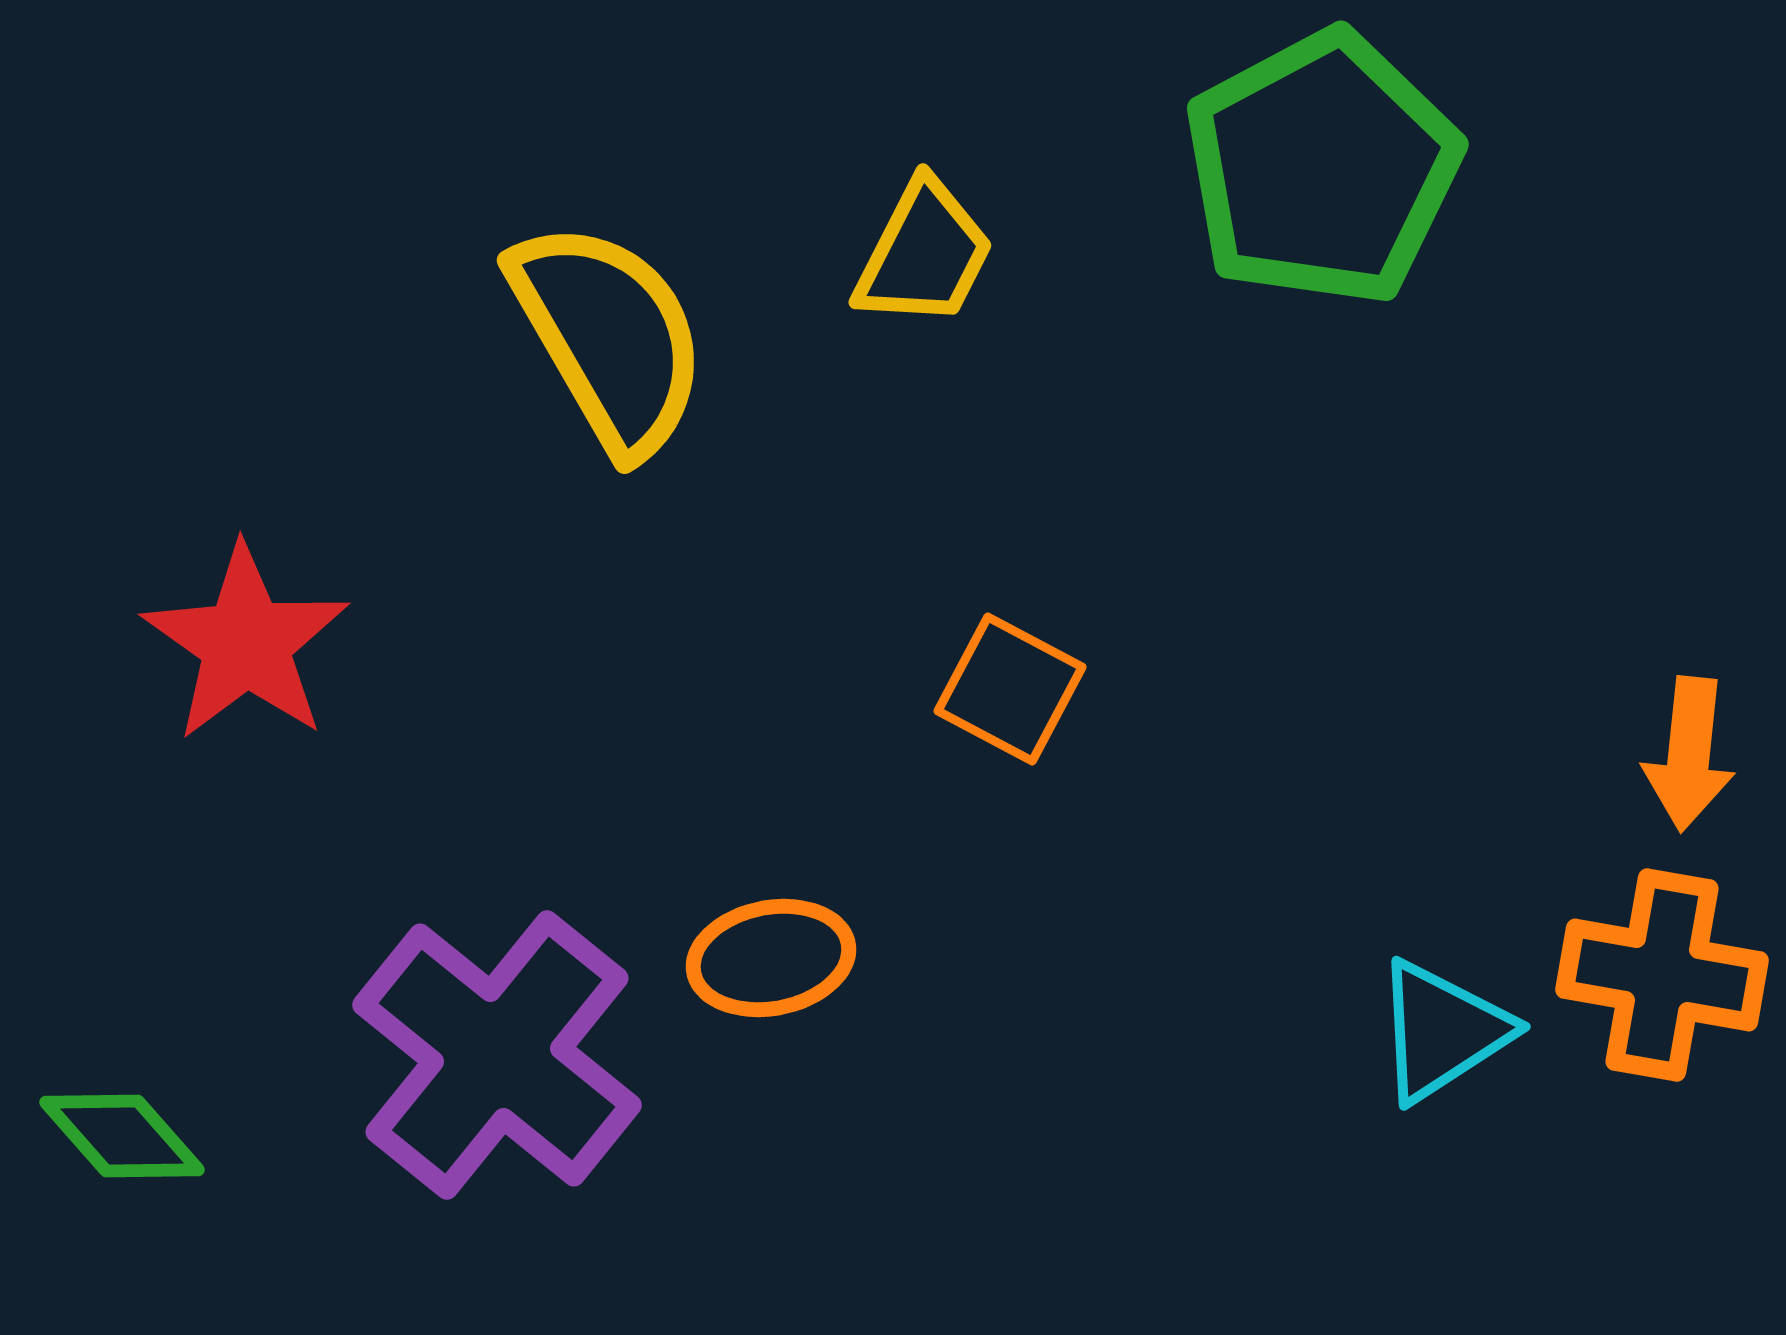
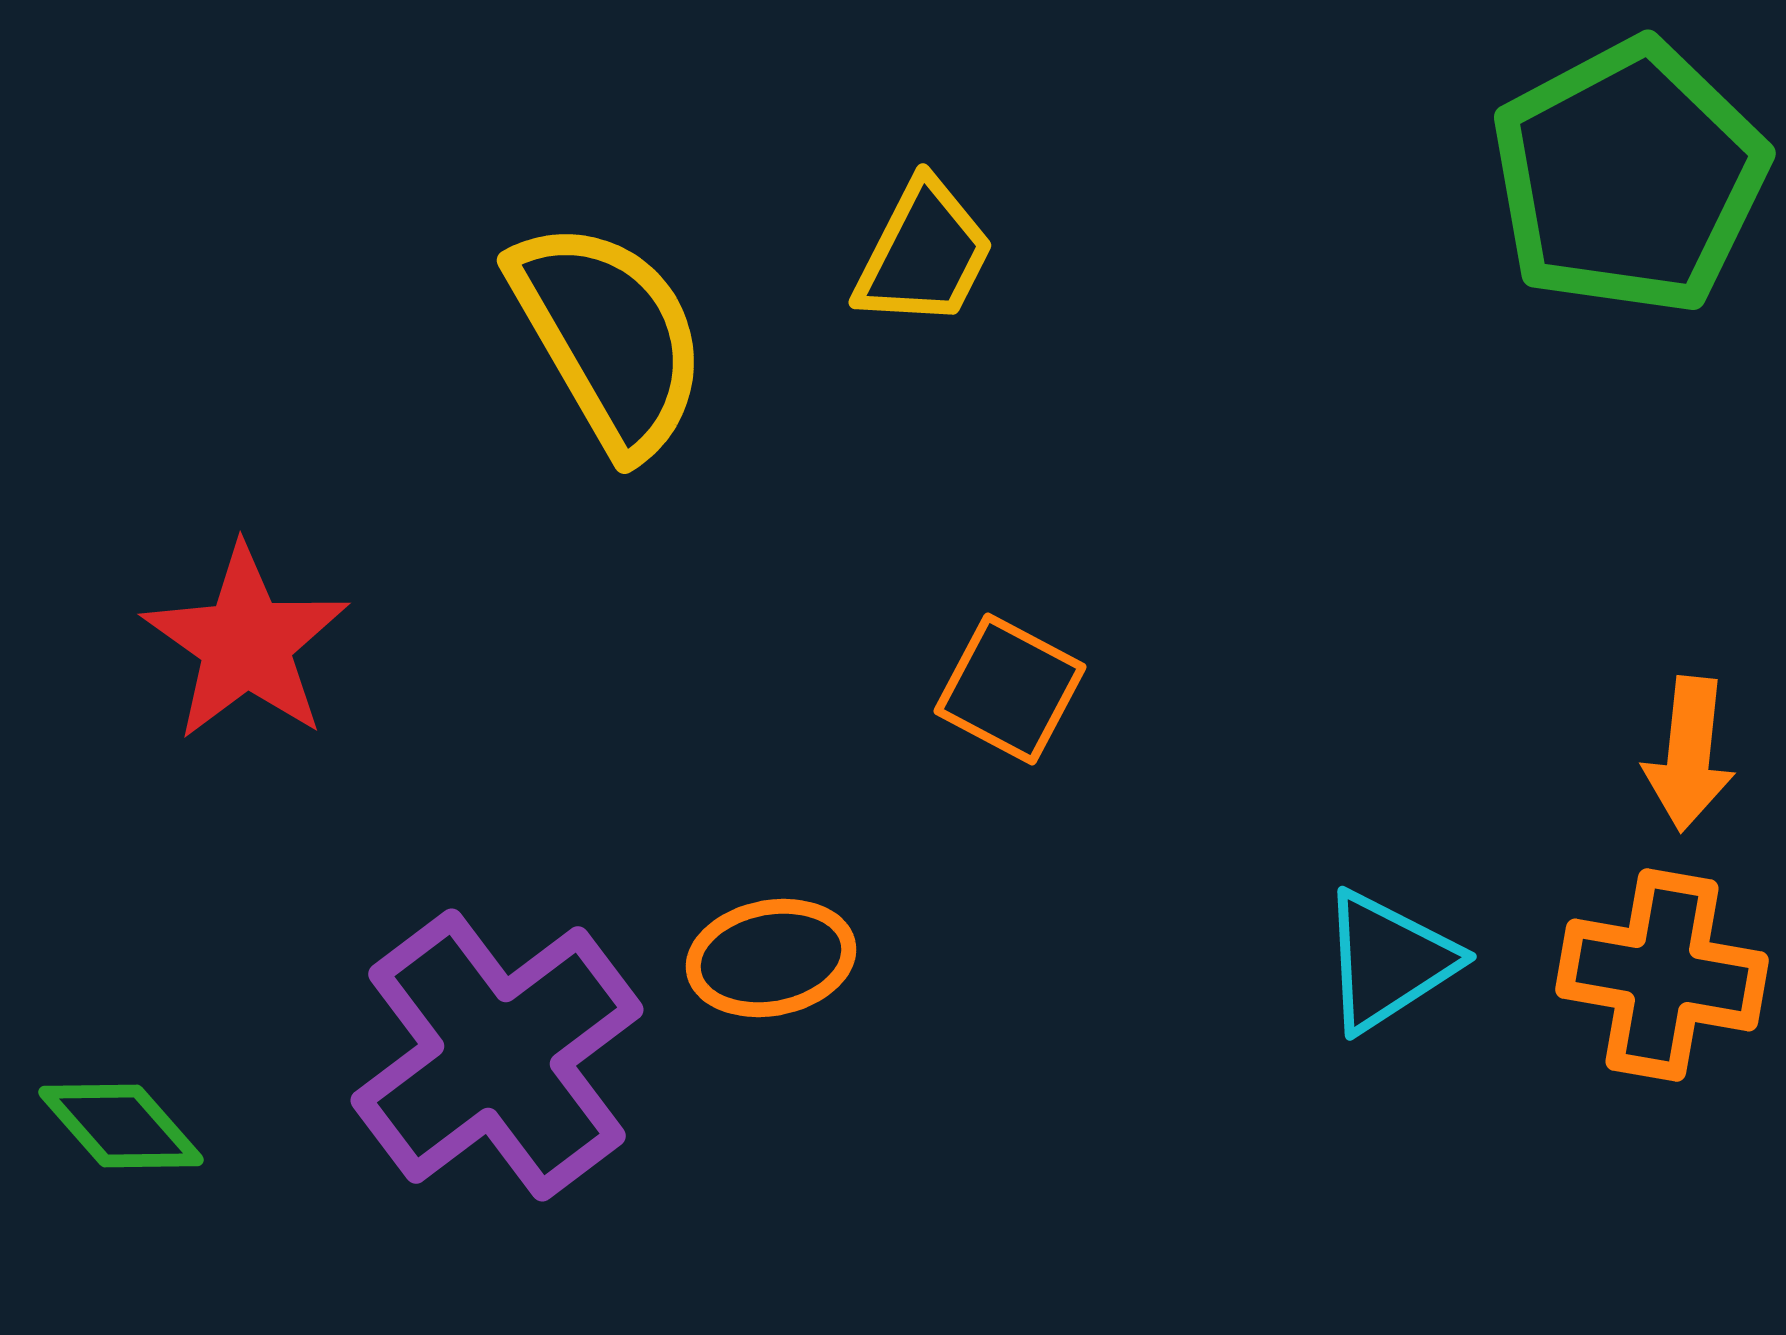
green pentagon: moved 307 px right, 9 px down
cyan triangle: moved 54 px left, 70 px up
purple cross: rotated 14 degrees clockwise
green diamond: moved 1 px left, 10 px up
